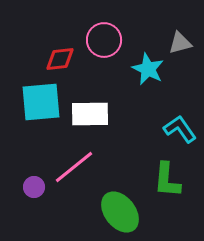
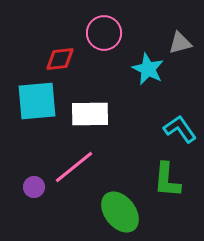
pink circle: moved 7 px up
cyan square: moved 4 px left, 1 px up
